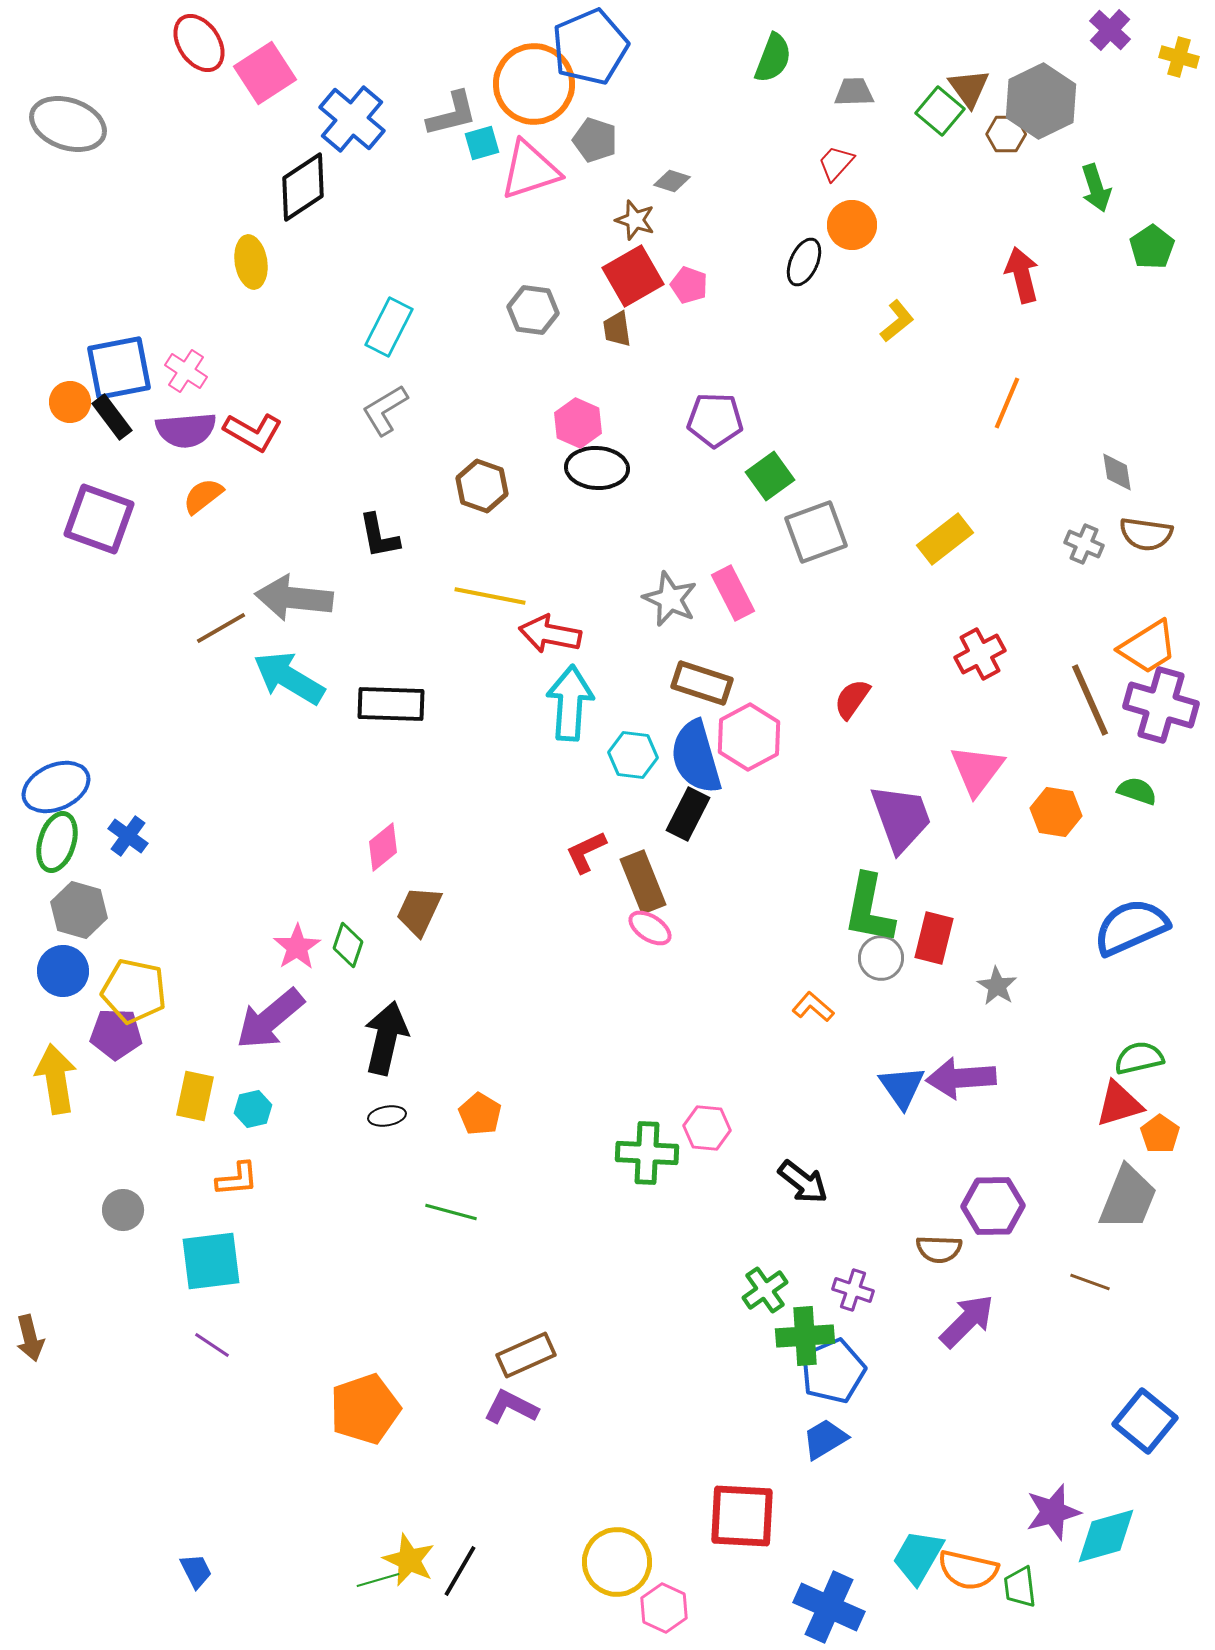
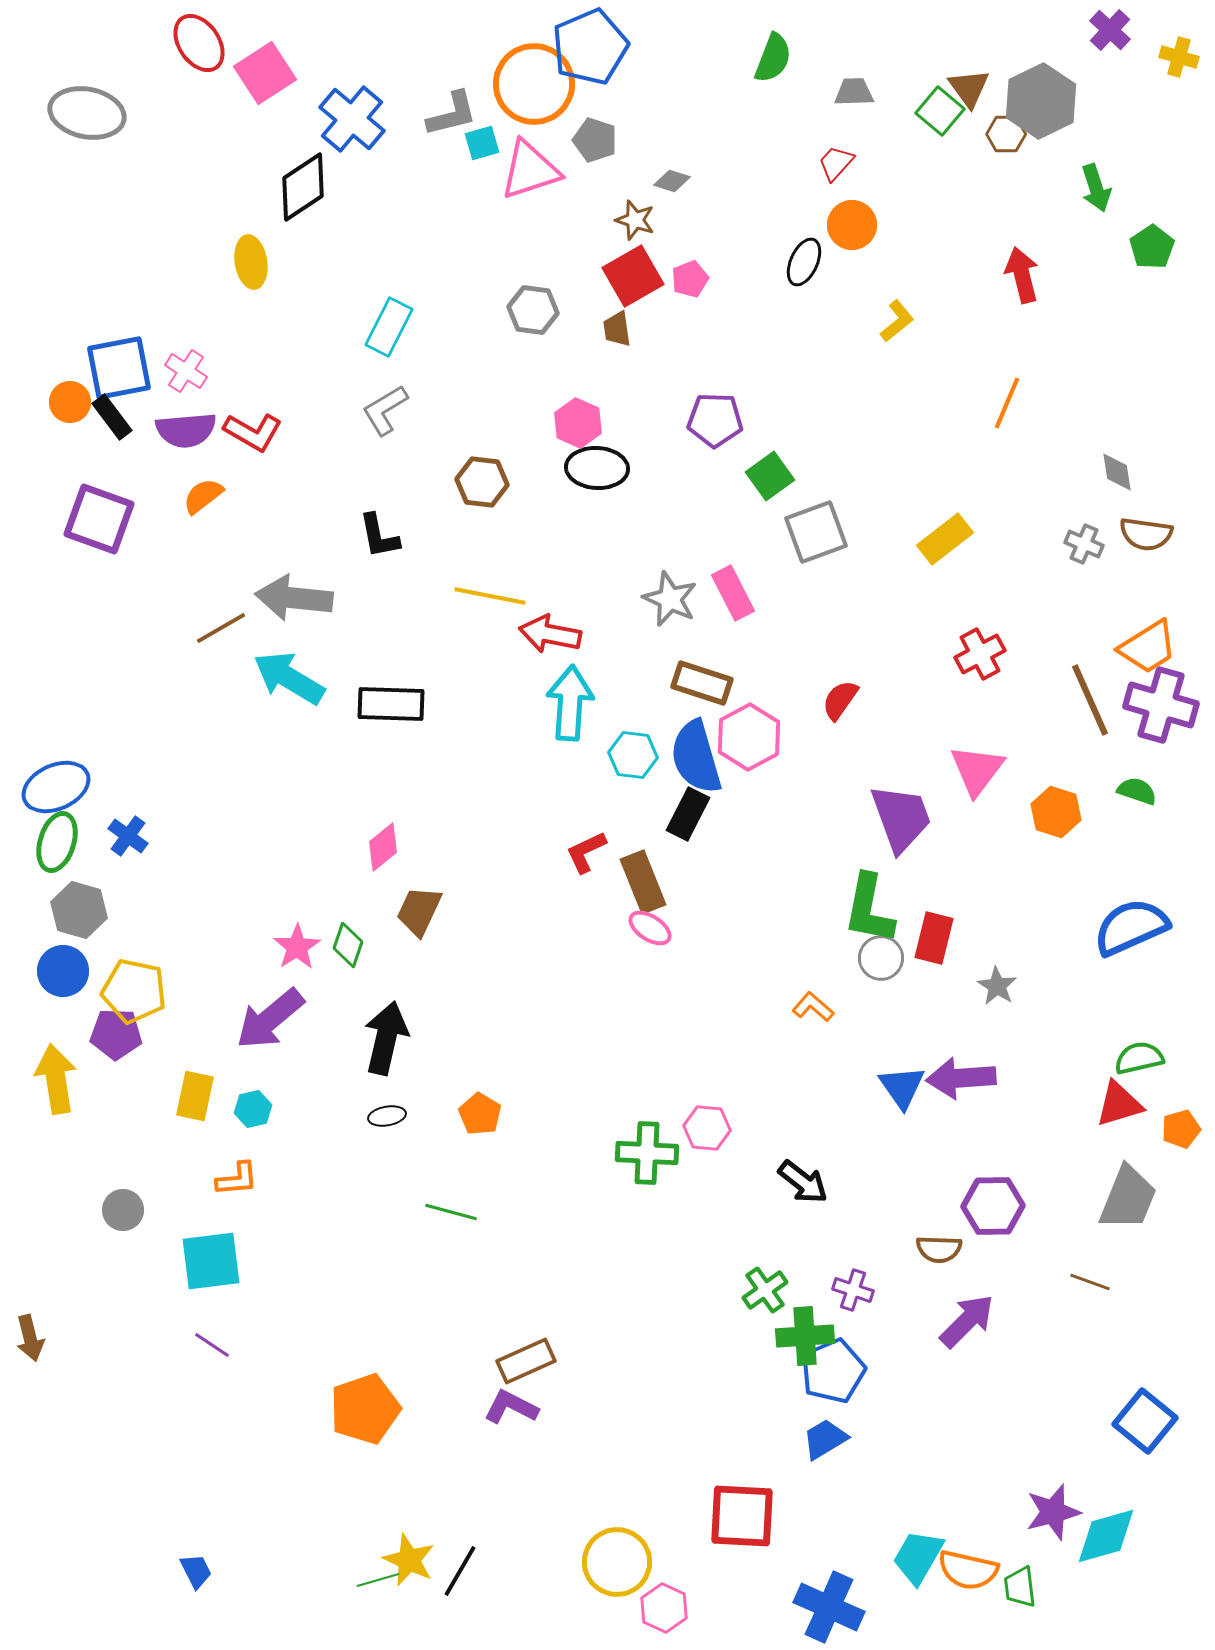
gray ellipse at (68, 124): moved 19 px right, 11 px up; rotated 8 degrees counterclockwise
pink pentagon at (689, 285): moved 1 px right, 6 px up; rotated 30 degrees clockwise
brown hexagon at (482, 486): moved 4 px up; rotated 12 degrees counterclockwise
red semicircle at (852, 699): moved 12 px left, 1 px down
orange hexagon at (1056, 812): rotated 9 degrees clockwise
orange pentagon at (1160, 1134): moved 21 px right, 5 px up; rotated 21 degrees clockwise
brown rectangle at (526, 1355): moved 6 px down
